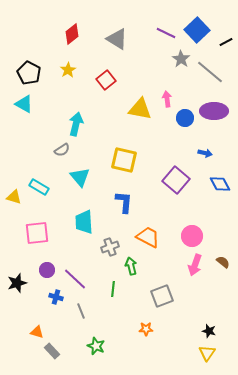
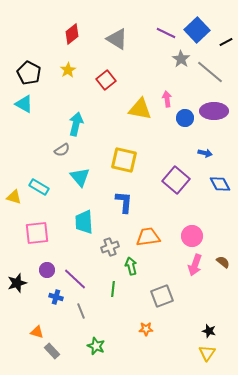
orange trapezoid at (148, 237): rotated 35 degrees counterclockwise
